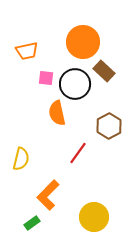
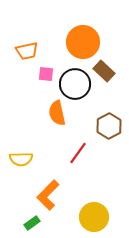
pink square: moved 4 px up
yellow semicircle: rotated 75 degrees clockwise
